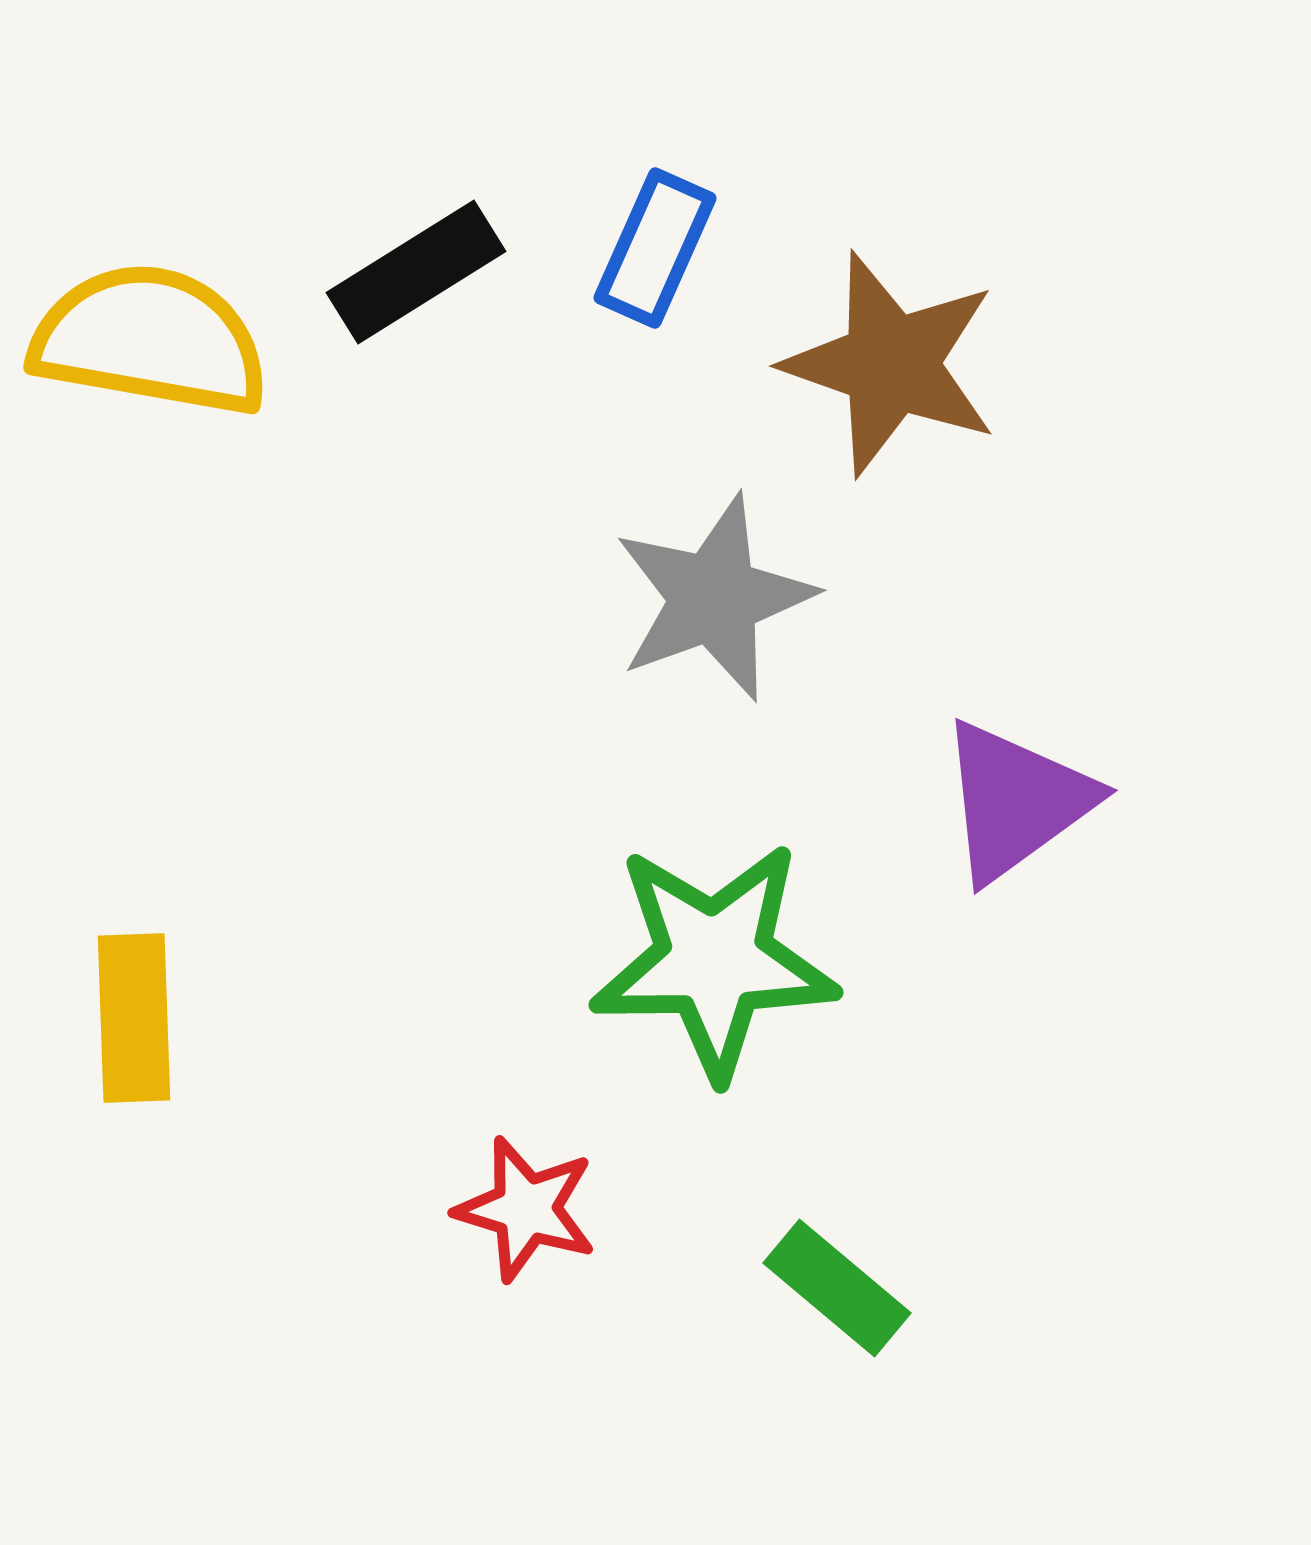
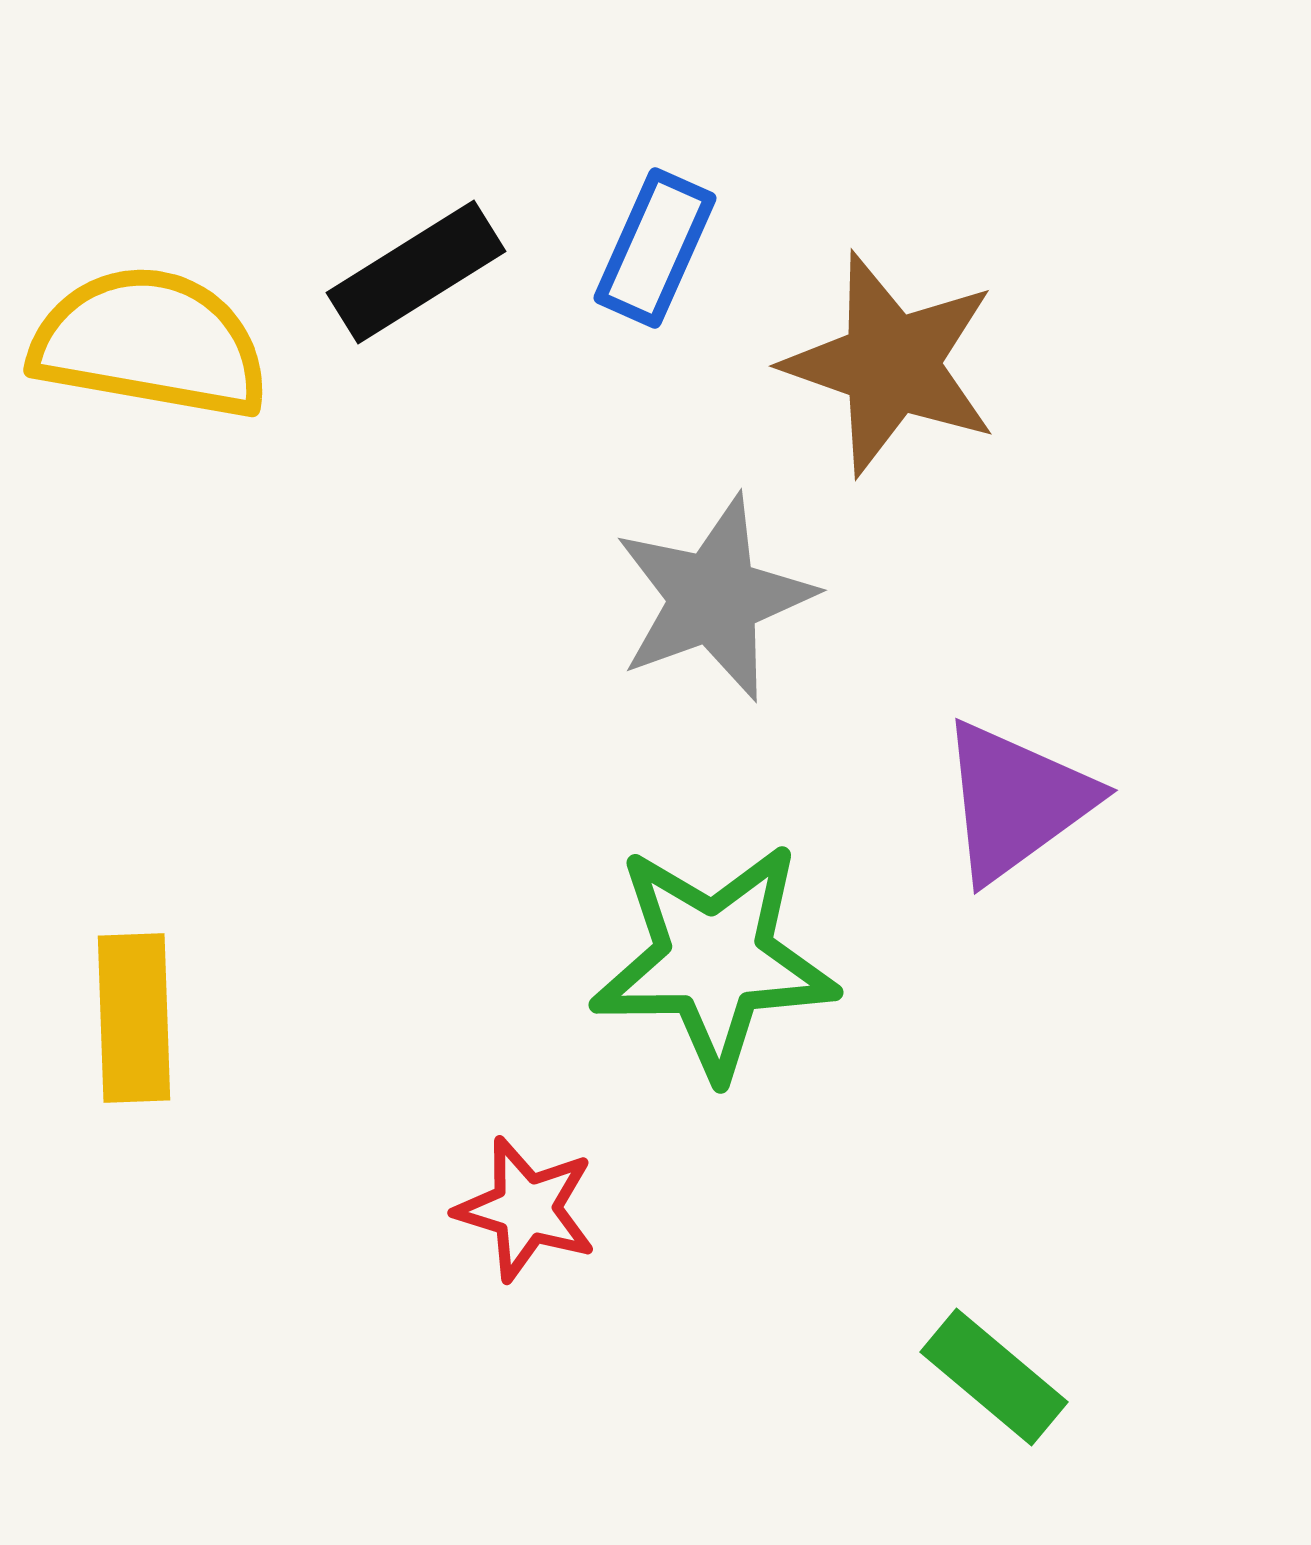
yellow semicircle: moved 3 px down
green rectangle: moved 157 px right, 89 px down
